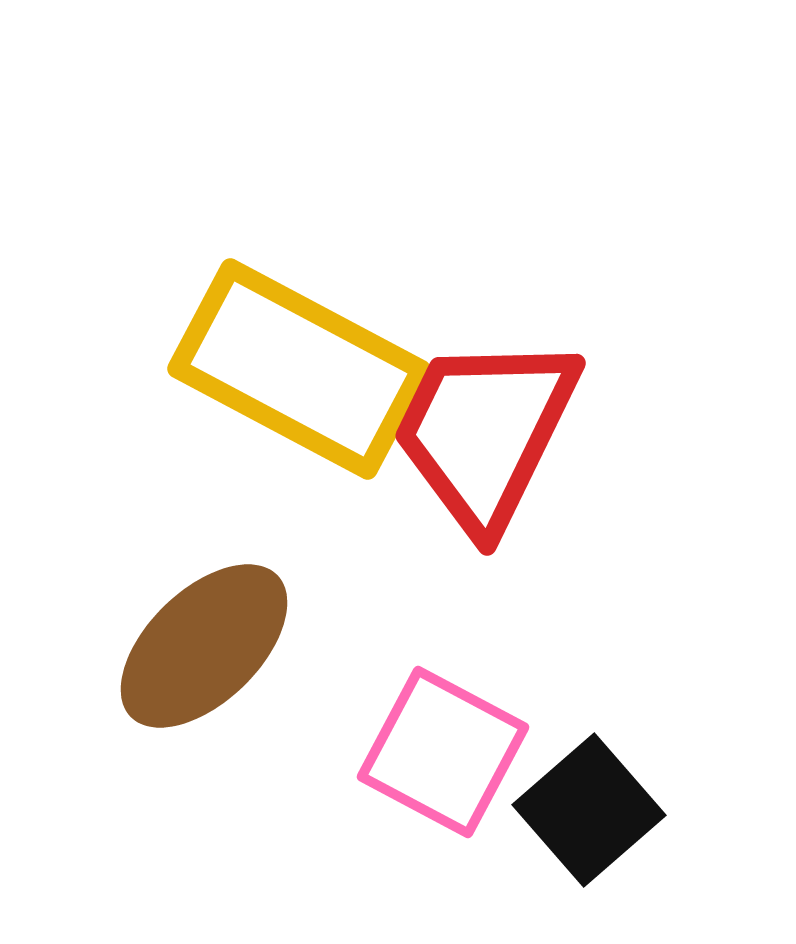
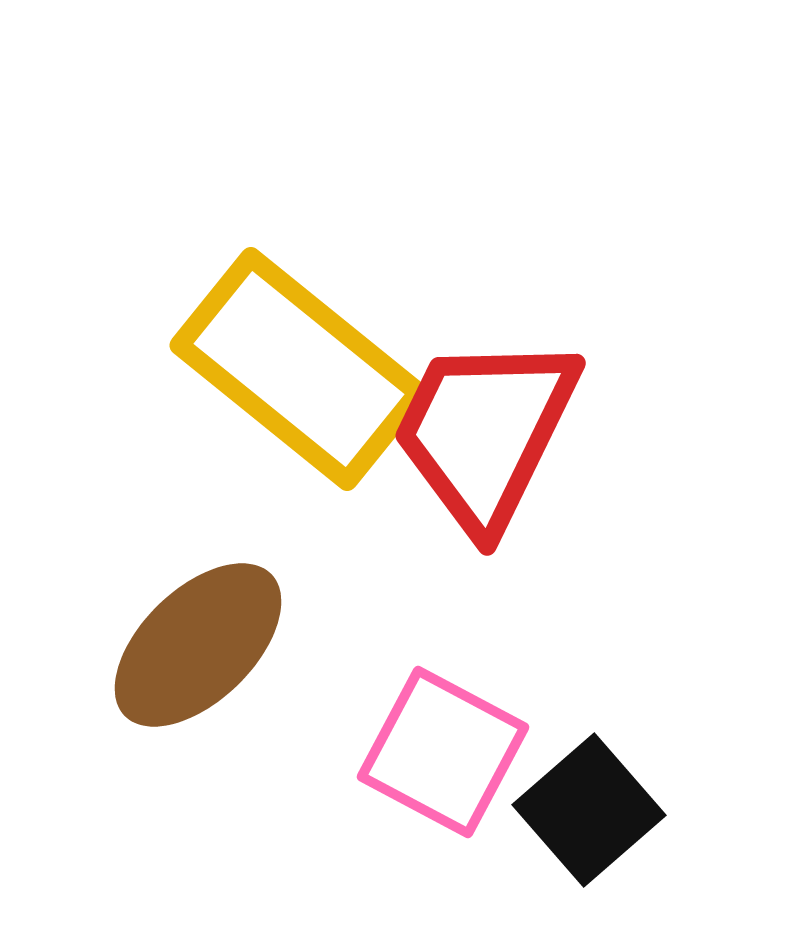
yellow rectangle: rotated 11 degrees clockwise
brown ellipse: moved 6 px left, 1 px up
